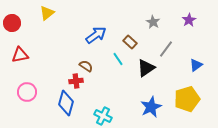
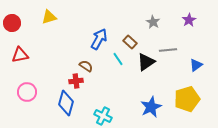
yellow triangle: moved 2 px right, 4 px down; rotated 21 degrees clockwise
blue arrow: moved 3 px right, 4 px down; rotated 25 degrees counterclockwise
gray line: moved 2 px right, 1 px down; rotated 48 degrees clockwise
black triangle: moved 6 px up
